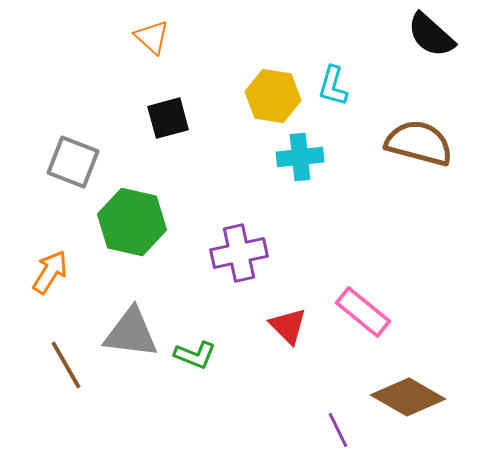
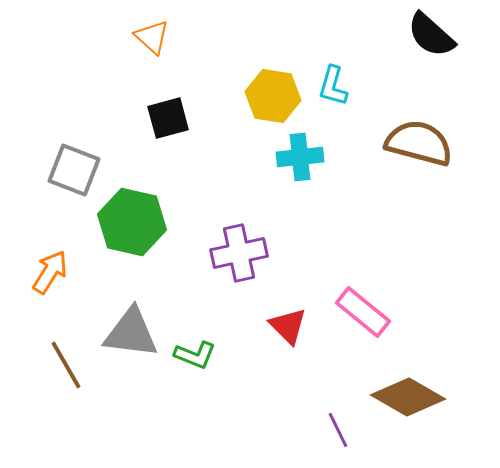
gray square: moved 1 px right, 8 px down
